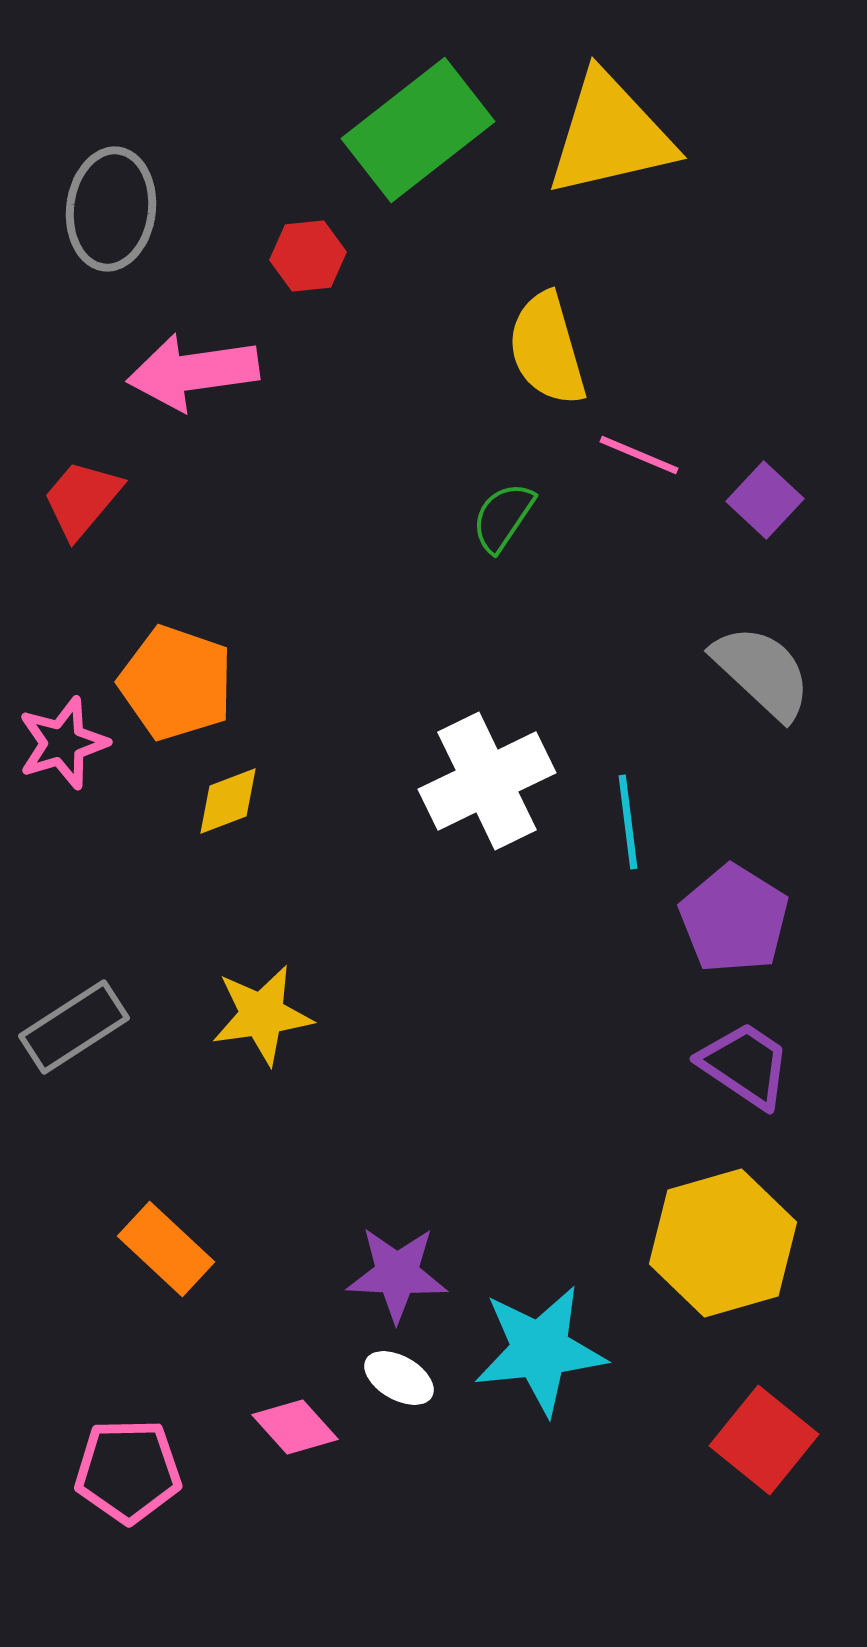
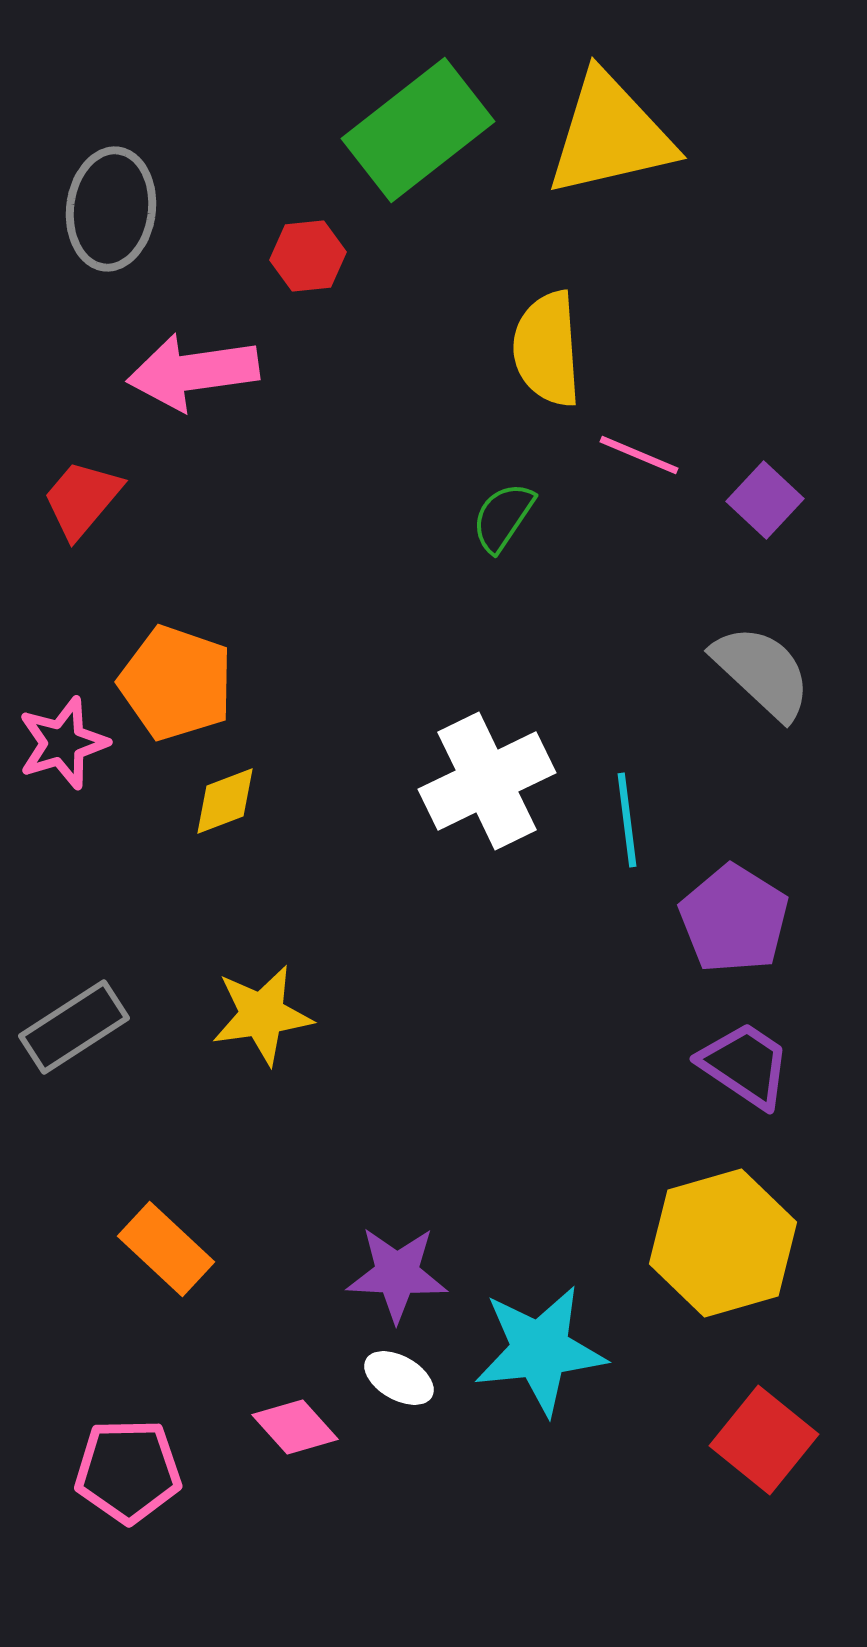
yellow semicircle: rotated 12 degrees clockwise
yellow diamond: moved 3 px left
cyan line: moved 1 px left, 2 px up
